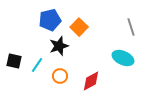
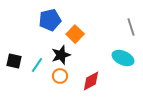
orange square: moved 4 px left, 7 px down
black star: moved 2 px right, 9 px down
